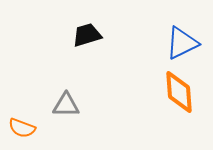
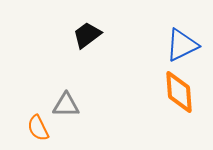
black trapezoid: rotated 20 degrees counterclockwise
blue triangle: moved 2 px down
orange semicircle: moved 16 px right; rotated 44 degrees clockwise
